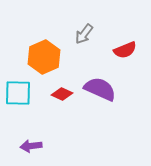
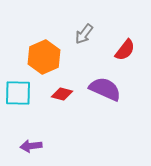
red semicircle: rotated 30 degrees counterclockwise
purple semicircle: moved 5 px right
red diamond: rotated 10 degrees counterclockwise
